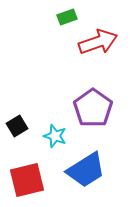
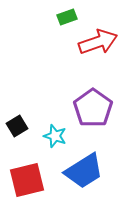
blue trapezoid: moved 2 px left, 1 px down
